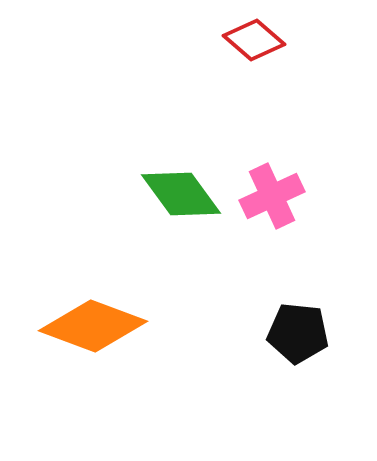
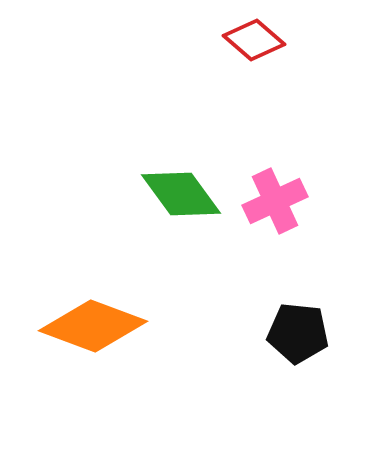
pink cross: moved 3 px right, 5 px down
